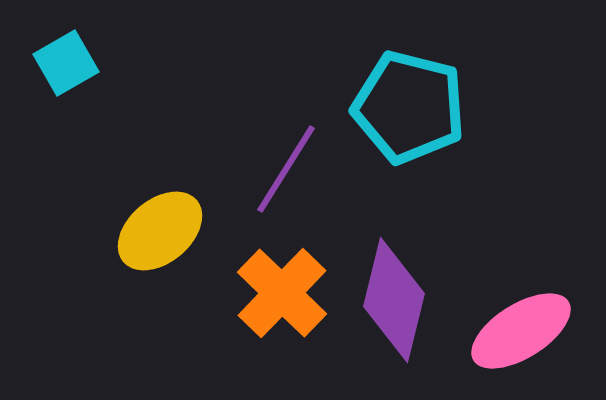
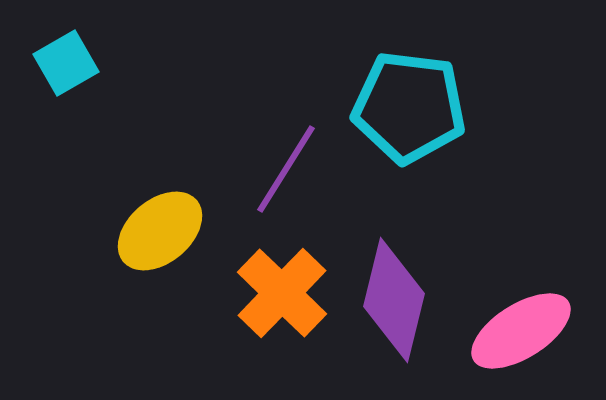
cyan pentagon: rotated 7 degrees counterclockwise
